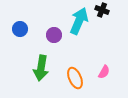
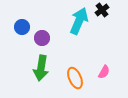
black cross: rotated 32 degrees clockwise
blue circle: moved 2 px right, 2 px up
purple circle: moved 12 px left, 3 px down
